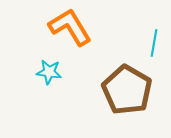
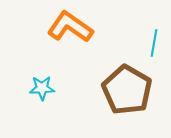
orange L-shape: rotated 24 degrees counterclockwise
cyan star: moved 7 px left, 16 px down; rotated 10 degrees counterclockwise
